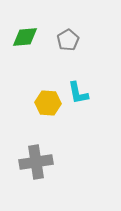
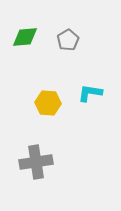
cyan L-shape: moved 12 px right; rotated 110 degrees clockwise
